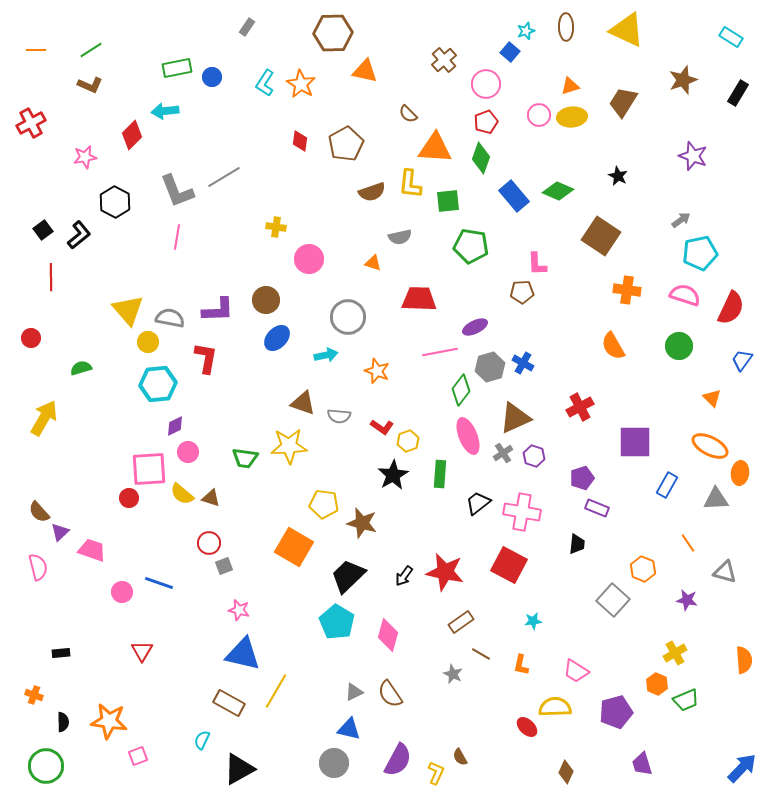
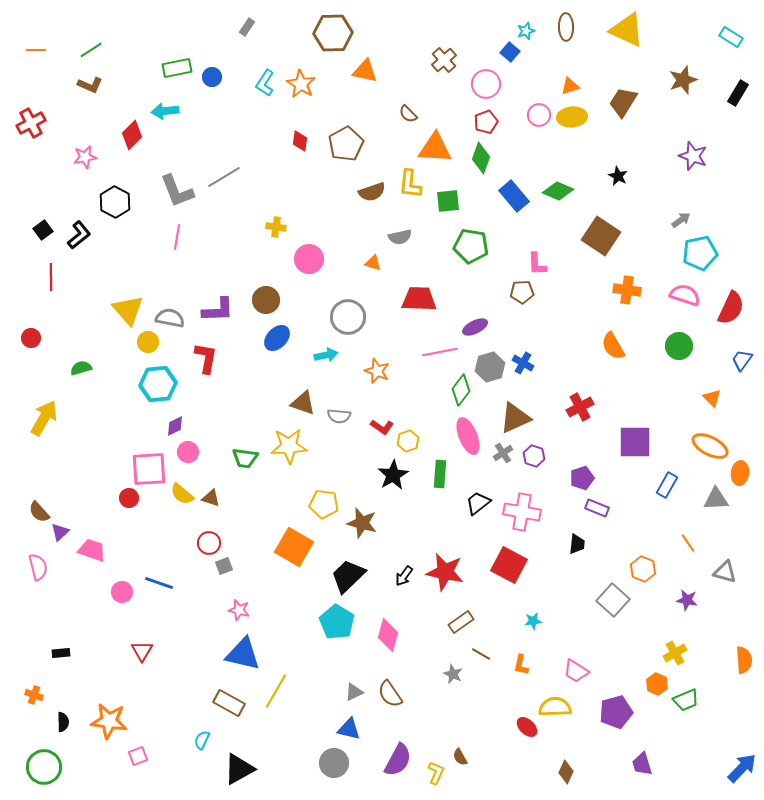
green circle at (46, 766): moved 2 px left, 1 px down
